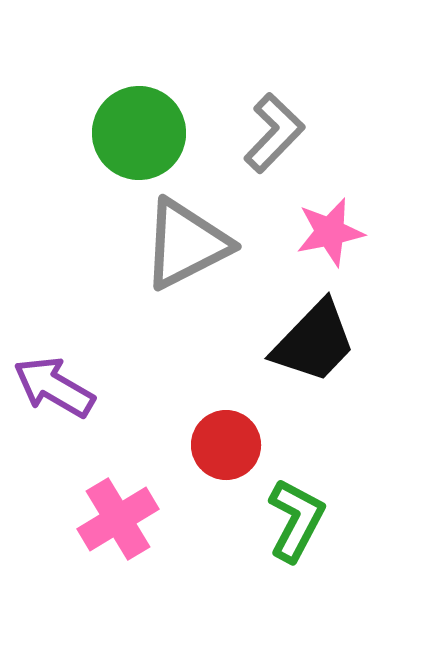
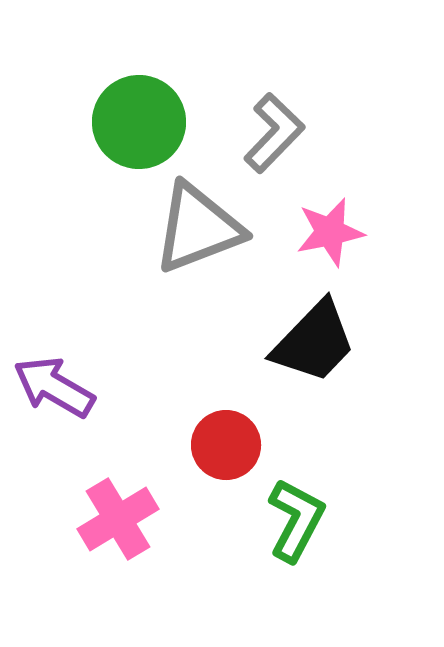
green circle: moved 11 px up
gray triangle: moved 12 px right, 16 px up; rotated 6 degrees clockwise
